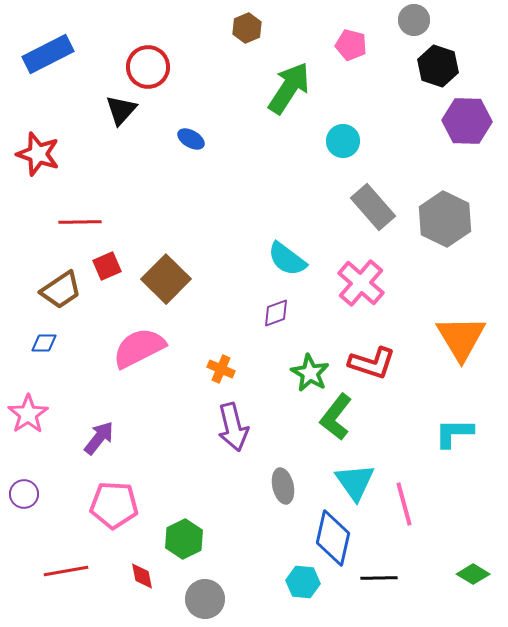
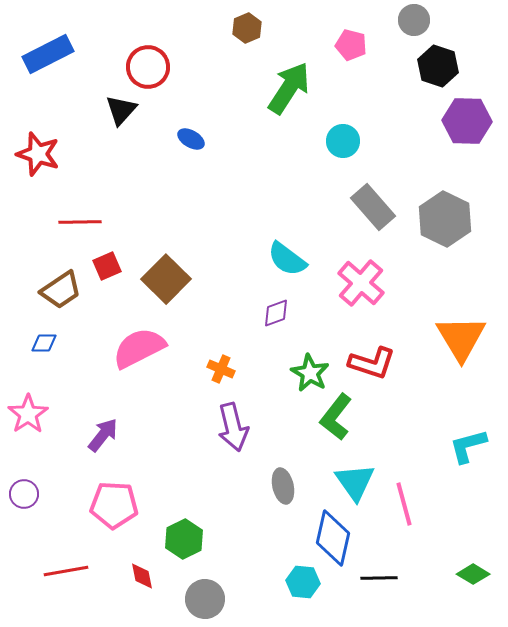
cyan L-shape at (454, 433): moved 14 px right, 13 px down; rotated 15 degrees counterclockwise
purple arrow at (99, 438): moved 4 px right, 3 px up
